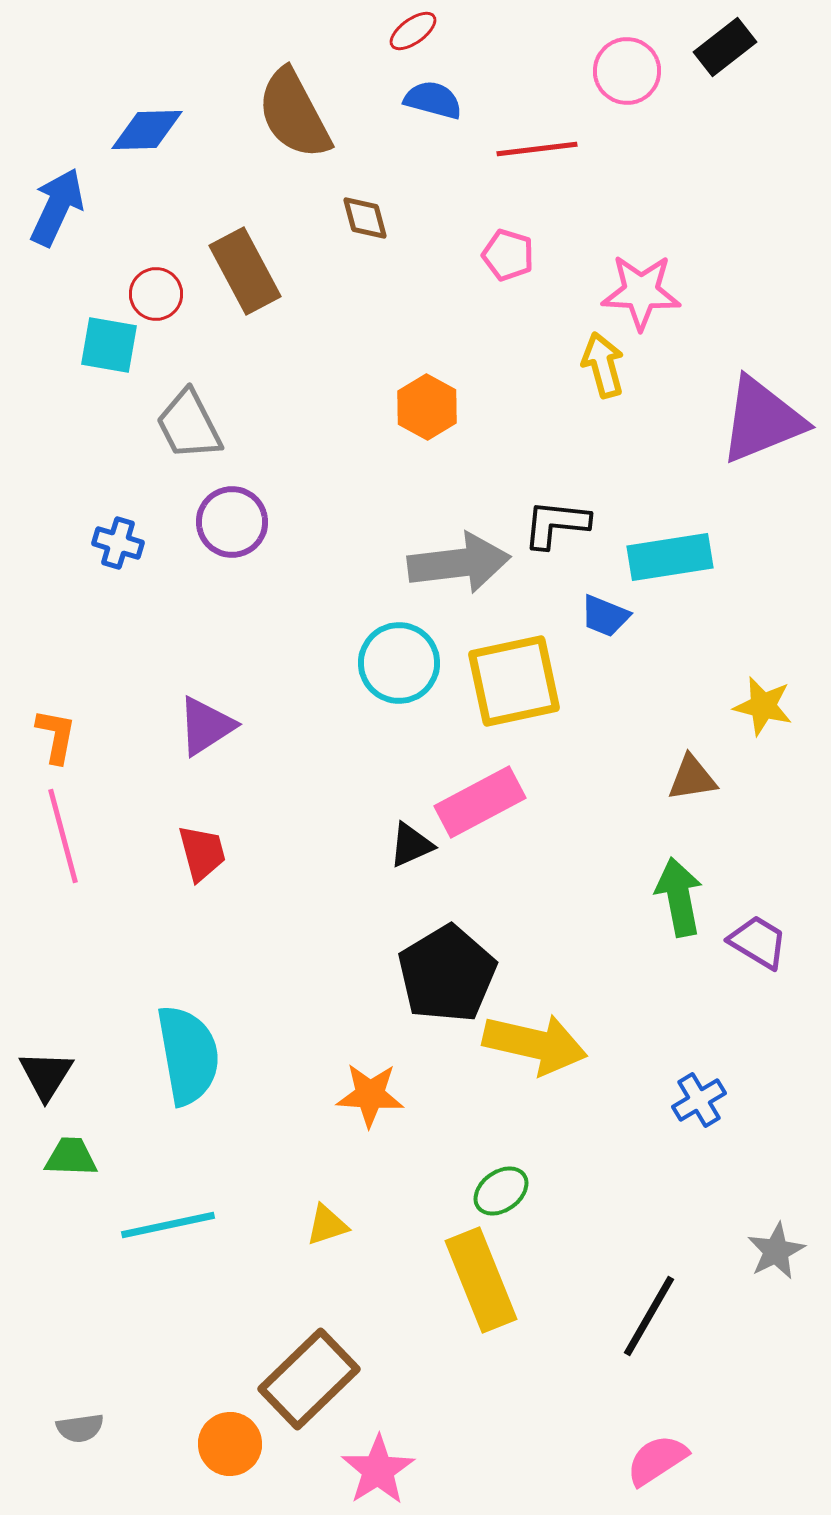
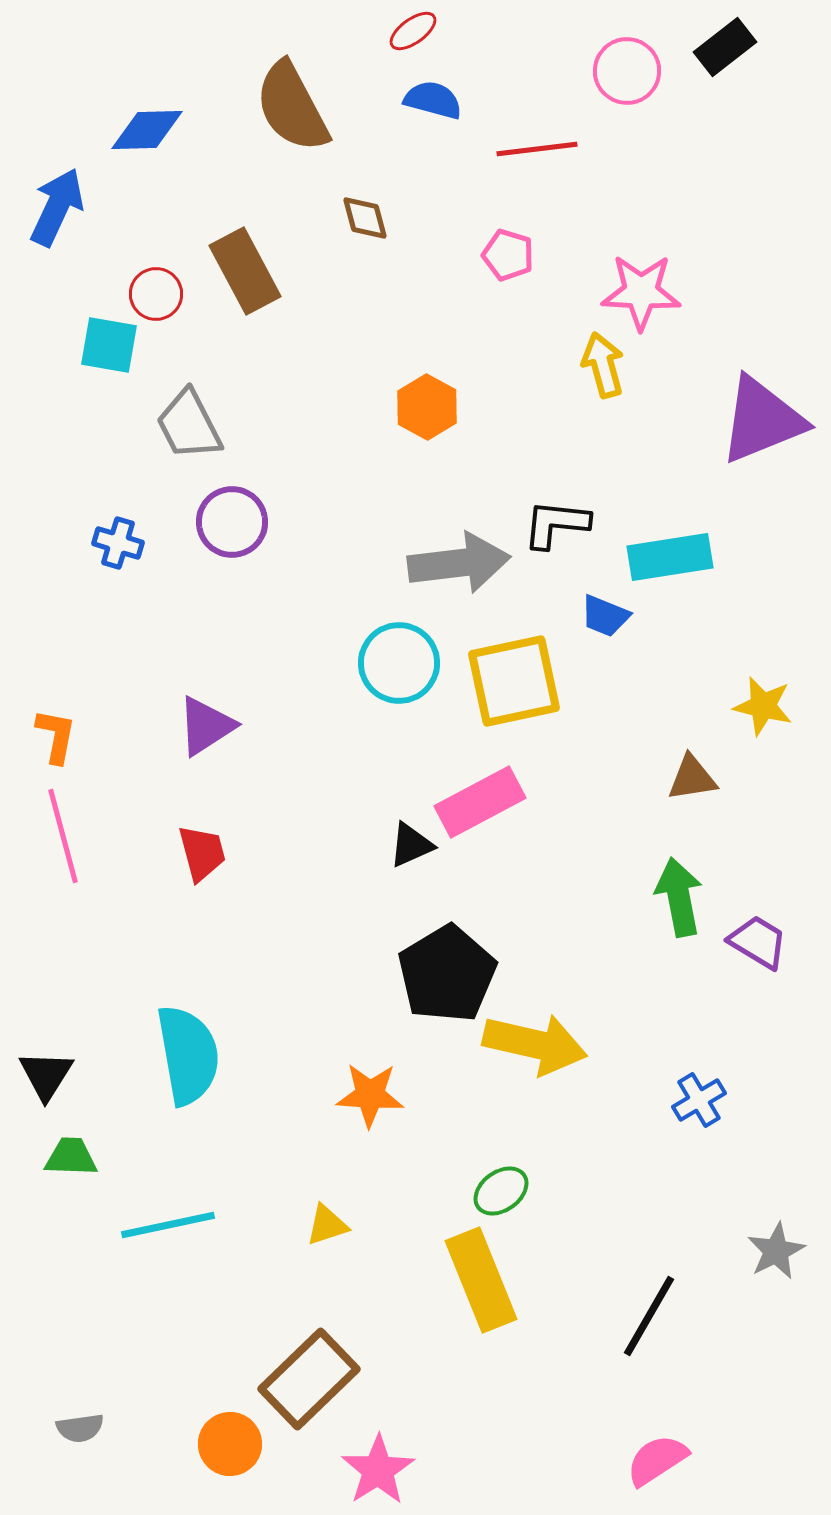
brown semicircle at (294, 114): moved 2 px left, 7 px up
